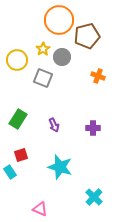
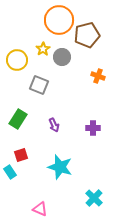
brown pentagon: moved 1 px up
gray square: moved 4 px left, 7 px down
cyan cross: moved 1 px down
